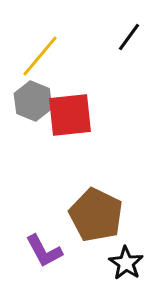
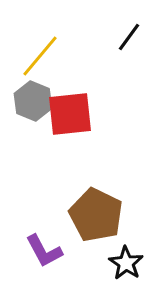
red square: moved 1 px up
